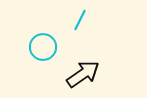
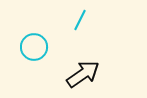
cyan circle: moved 9 px left
